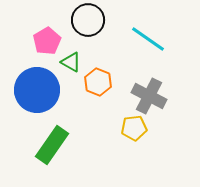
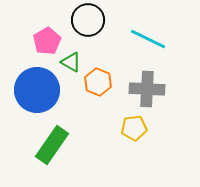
cyan line: rotated 9 degrees counterclockwise
gray cross: moved 2 px left, 7 px up; rotated 24 degrees counterclockwise
